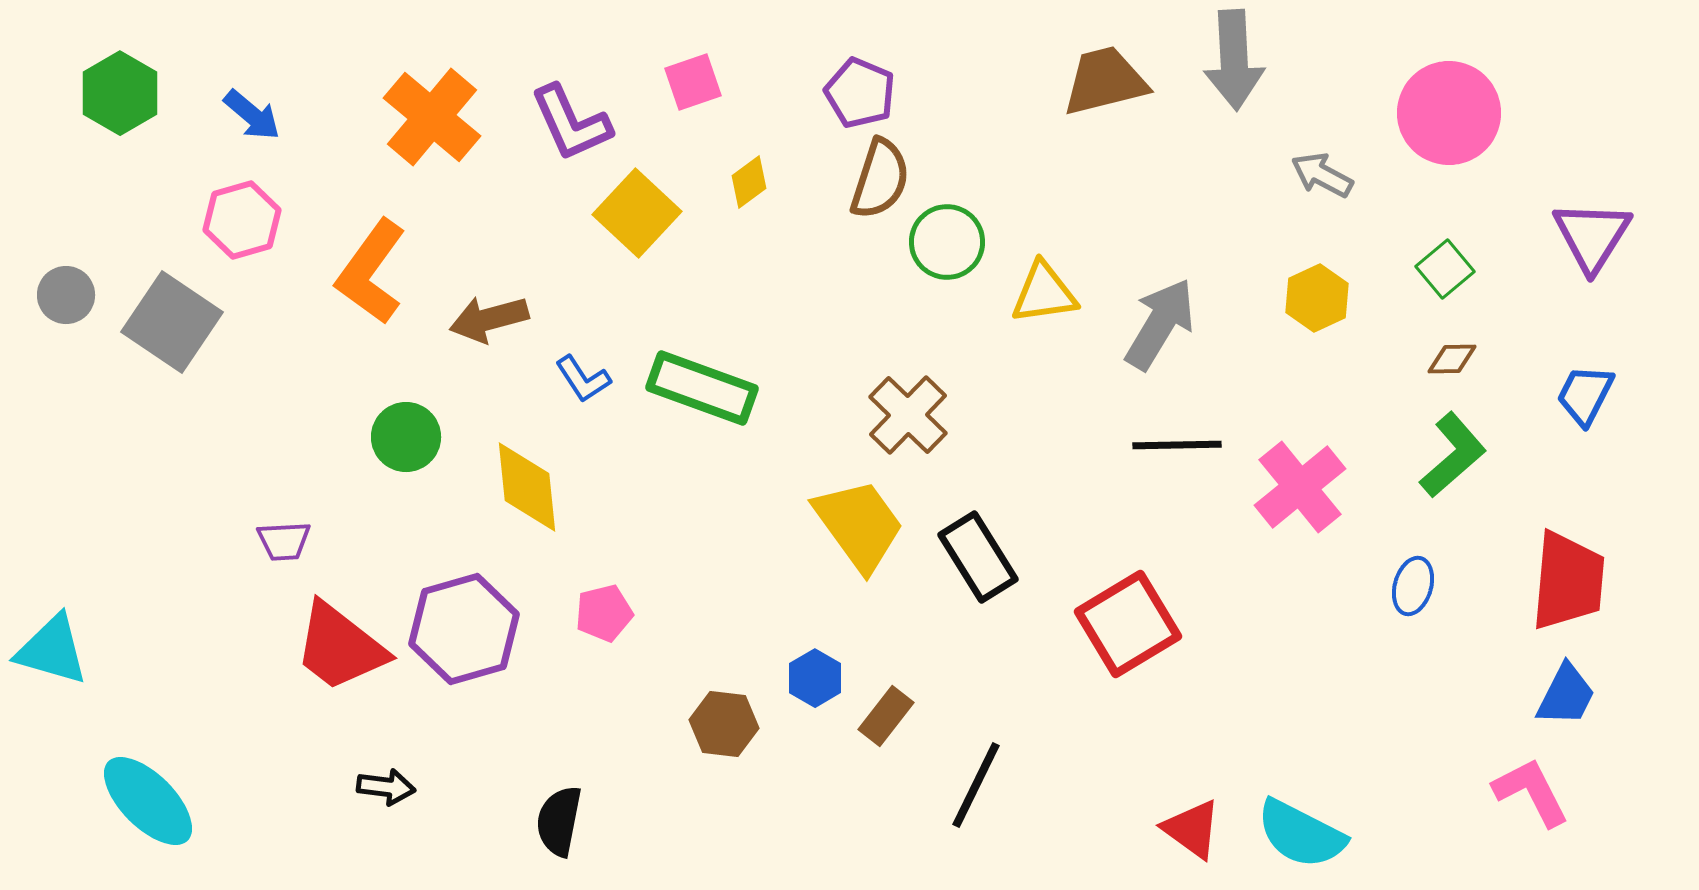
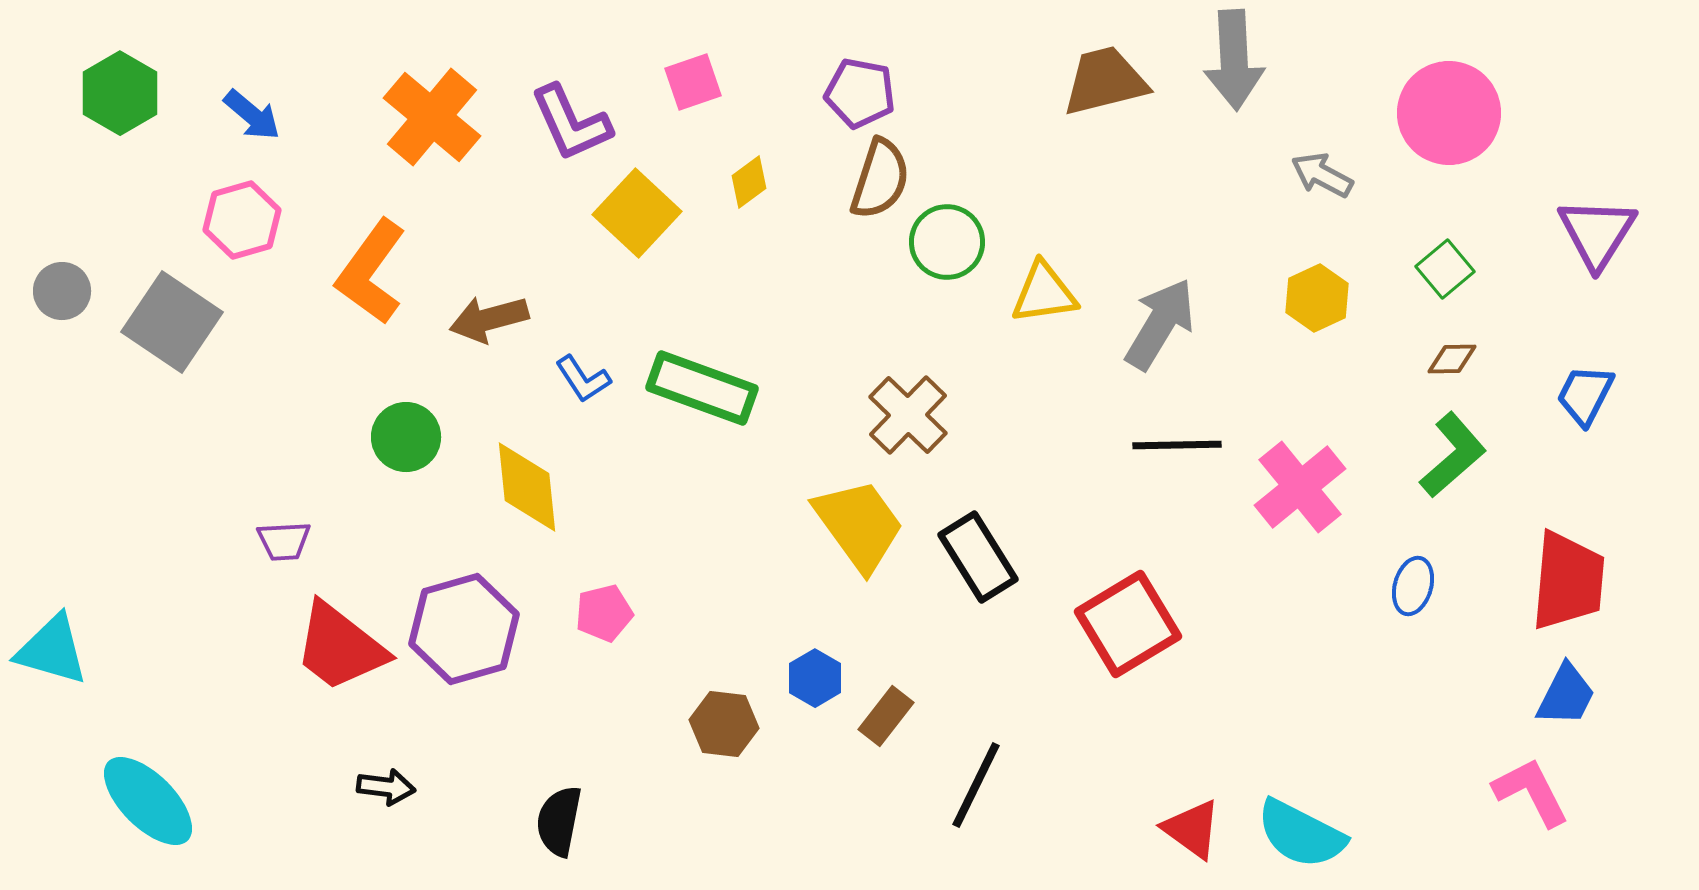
purple pentagon at (860, 93): rotated 12 degrees counterclockwise
purple triangle at (1592, 236): moved 5 px right, 3 px up
gray circle at (66, 295): moved 4 px left, 4 px up
